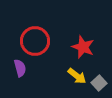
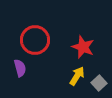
red circle: moved 1 px up
yellow arrow: rotated 96 degrees counterclockwise
